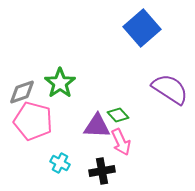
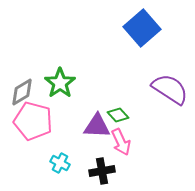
gray diamond: rotated 12 degrees counterclockwise
